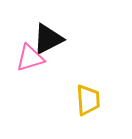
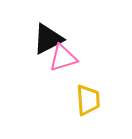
pink triangle: moved 33 px right
